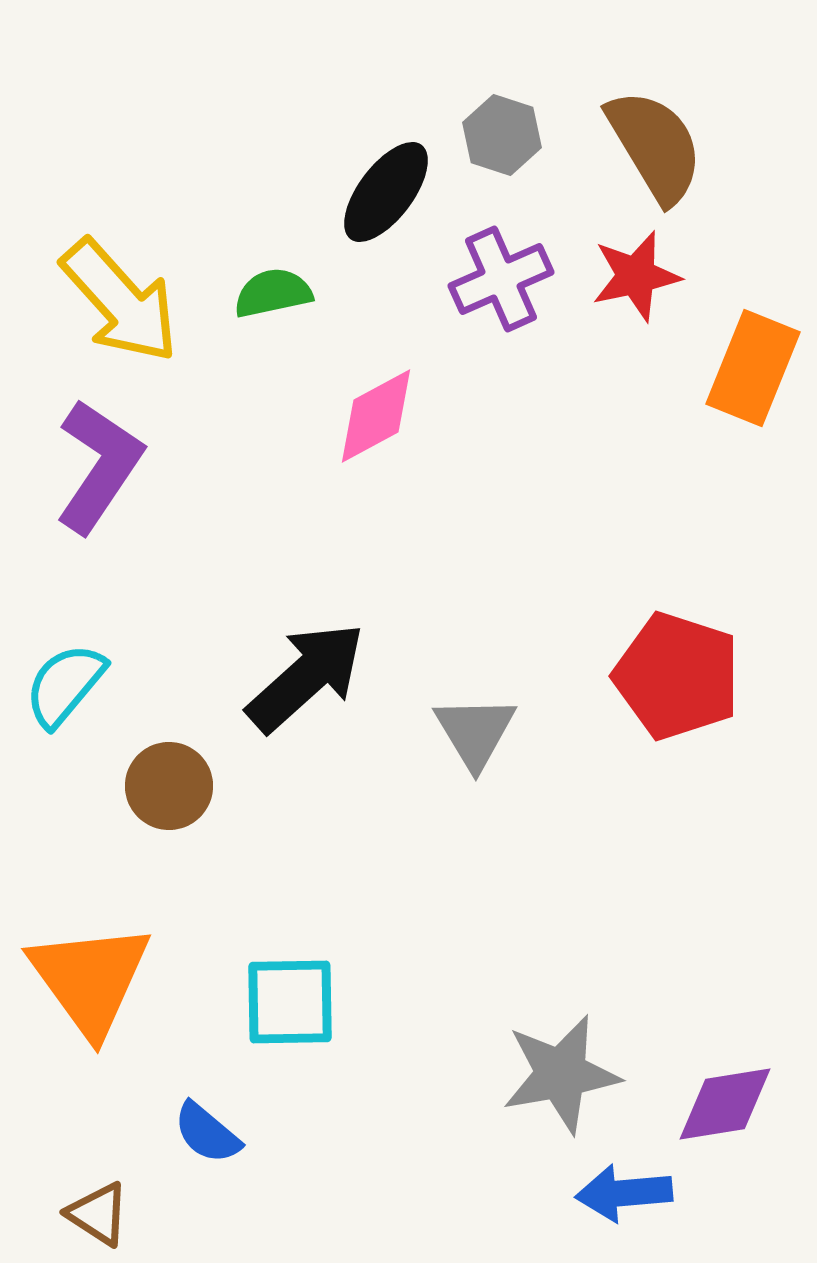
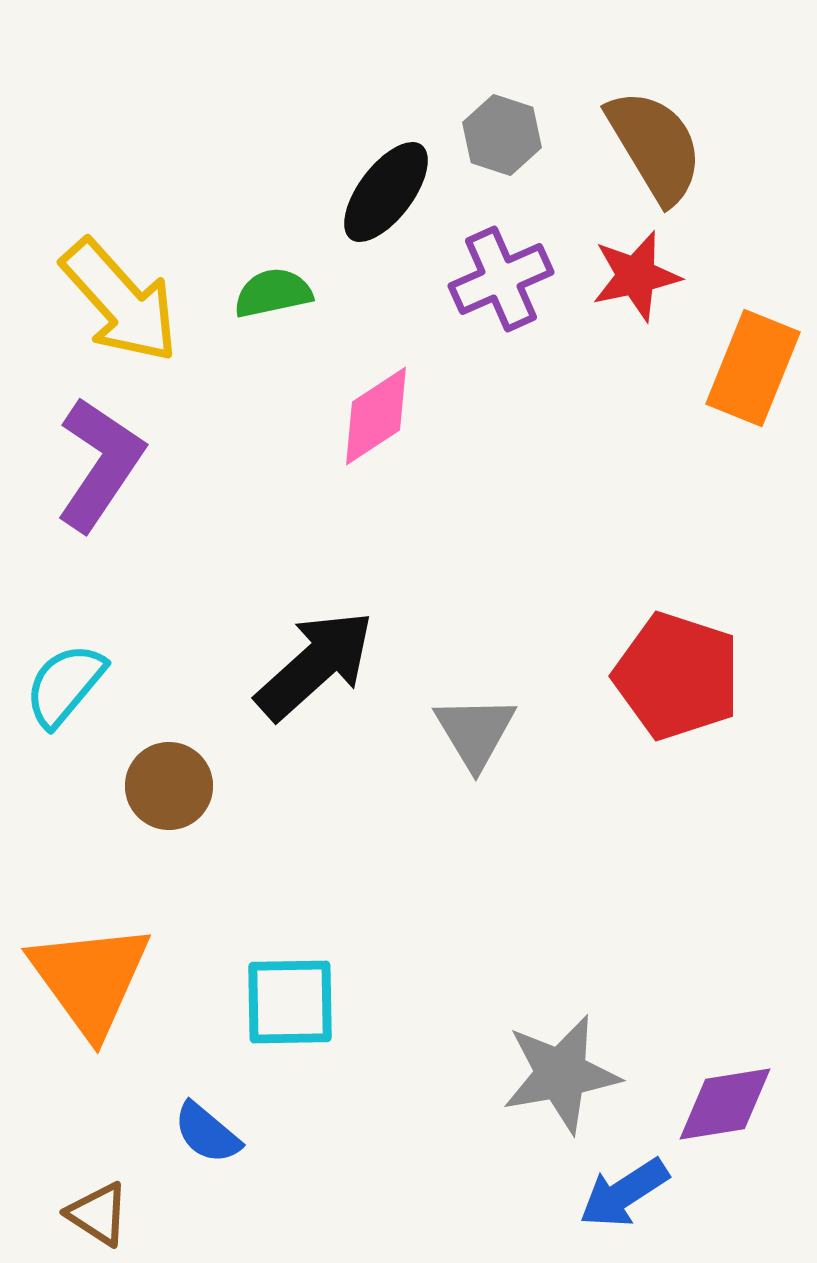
pink diamond: rotated 5 degrees counterclockwise
purple L-shape: moved 1 px right, 2 px up
black arrow: moved 9 px right, 12 px up
blue arrow: rotated 28 degrees counterclockwise
